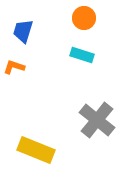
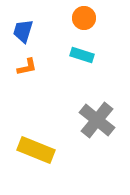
orange L-shape: moved 13 px right; rotated 150 degrees clockwise
